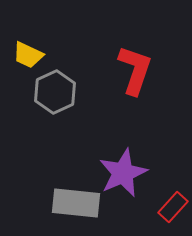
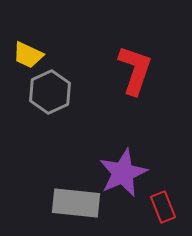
gray hexagon: moved 5 px left
red rectangle: moved 10 px left; rotated 64 degrees counterclockwise
